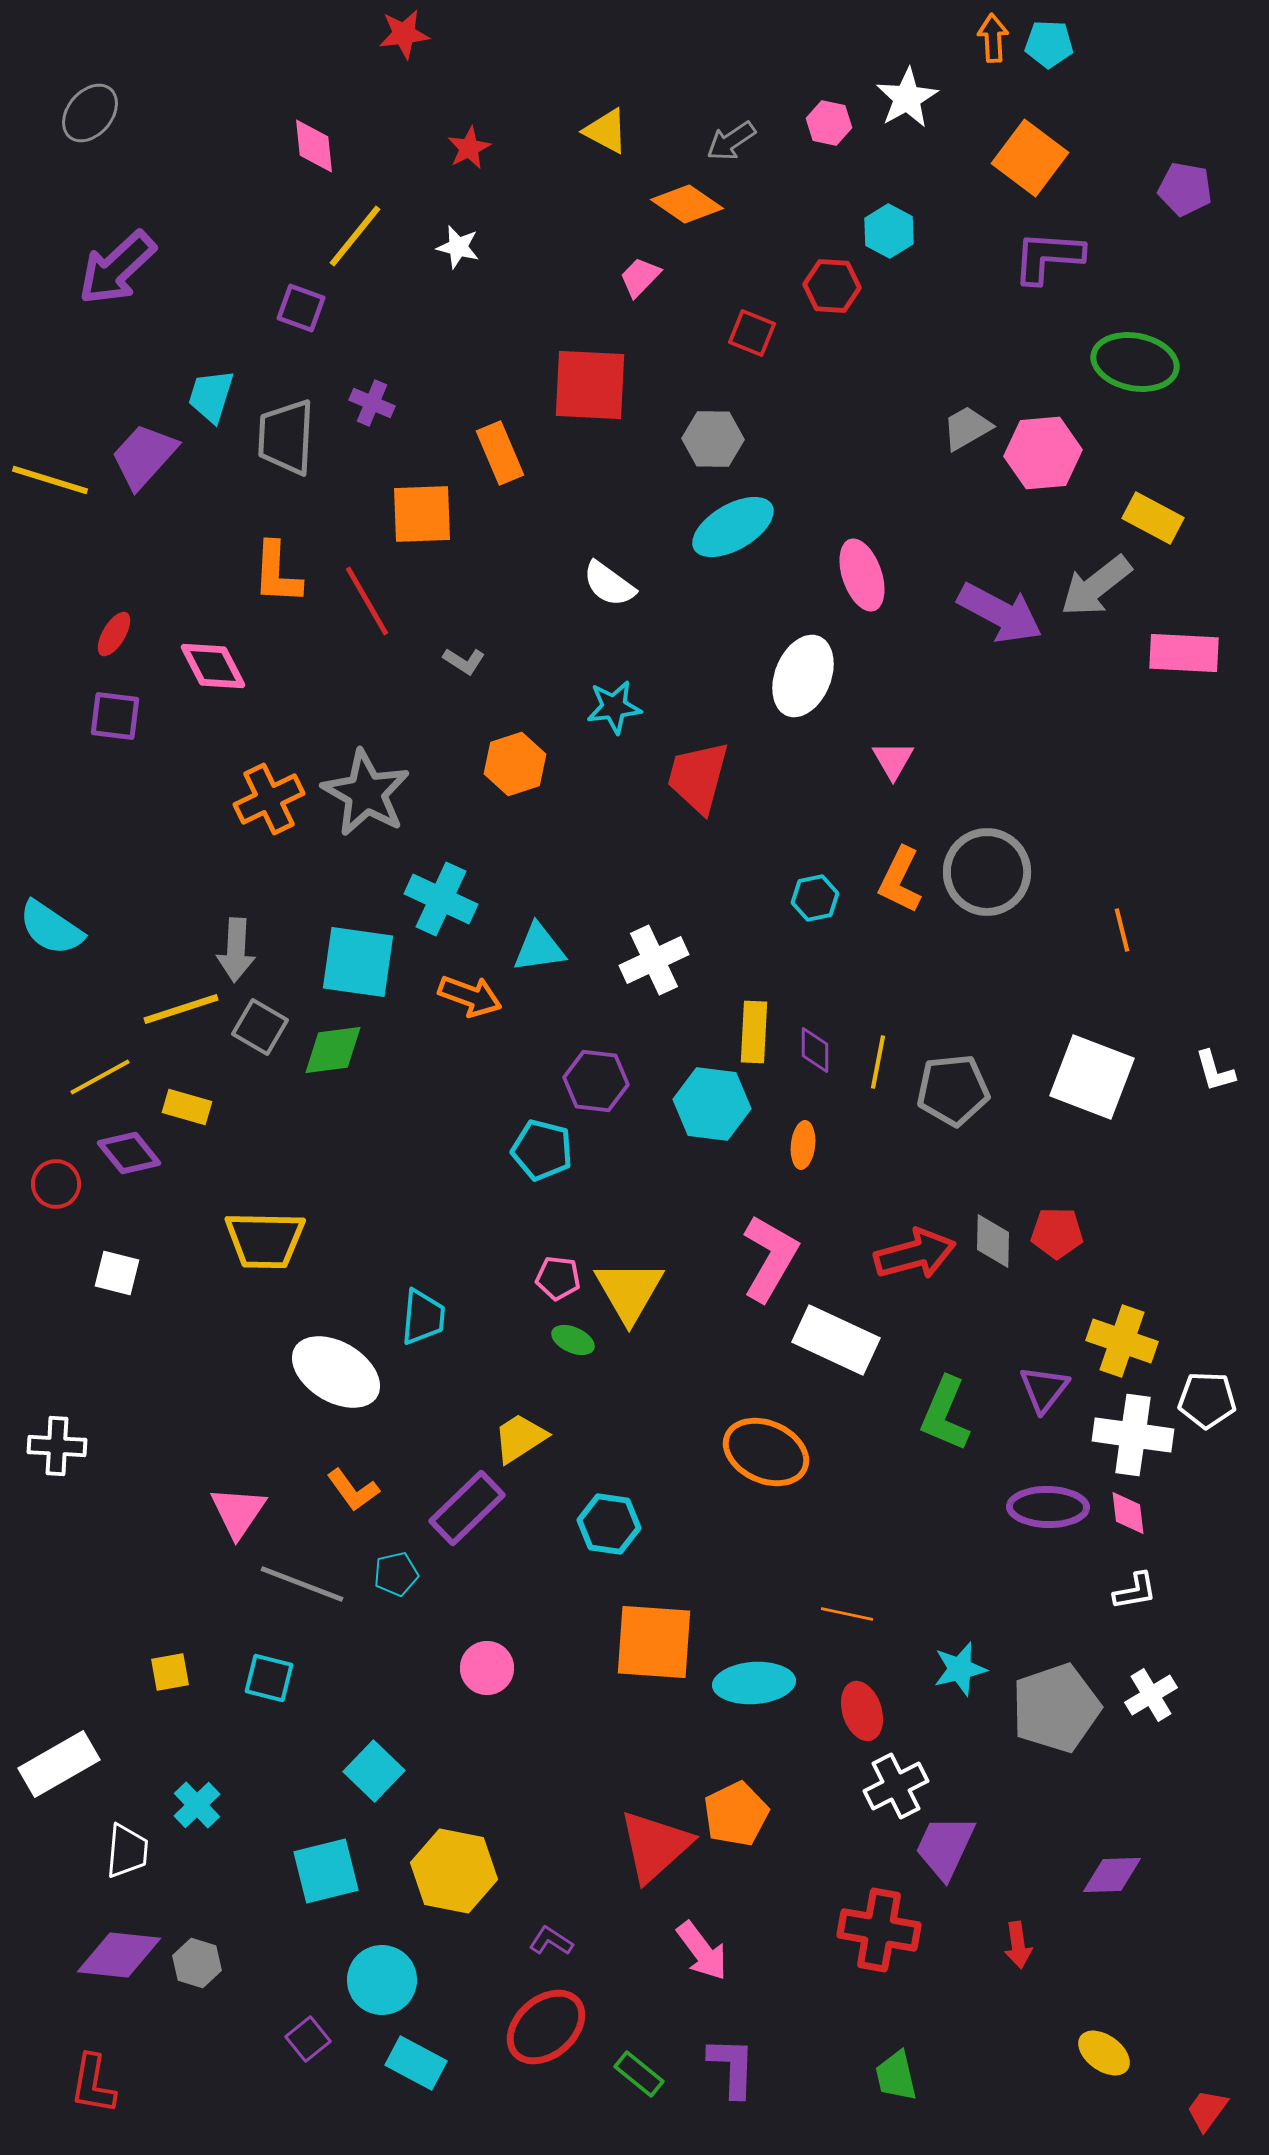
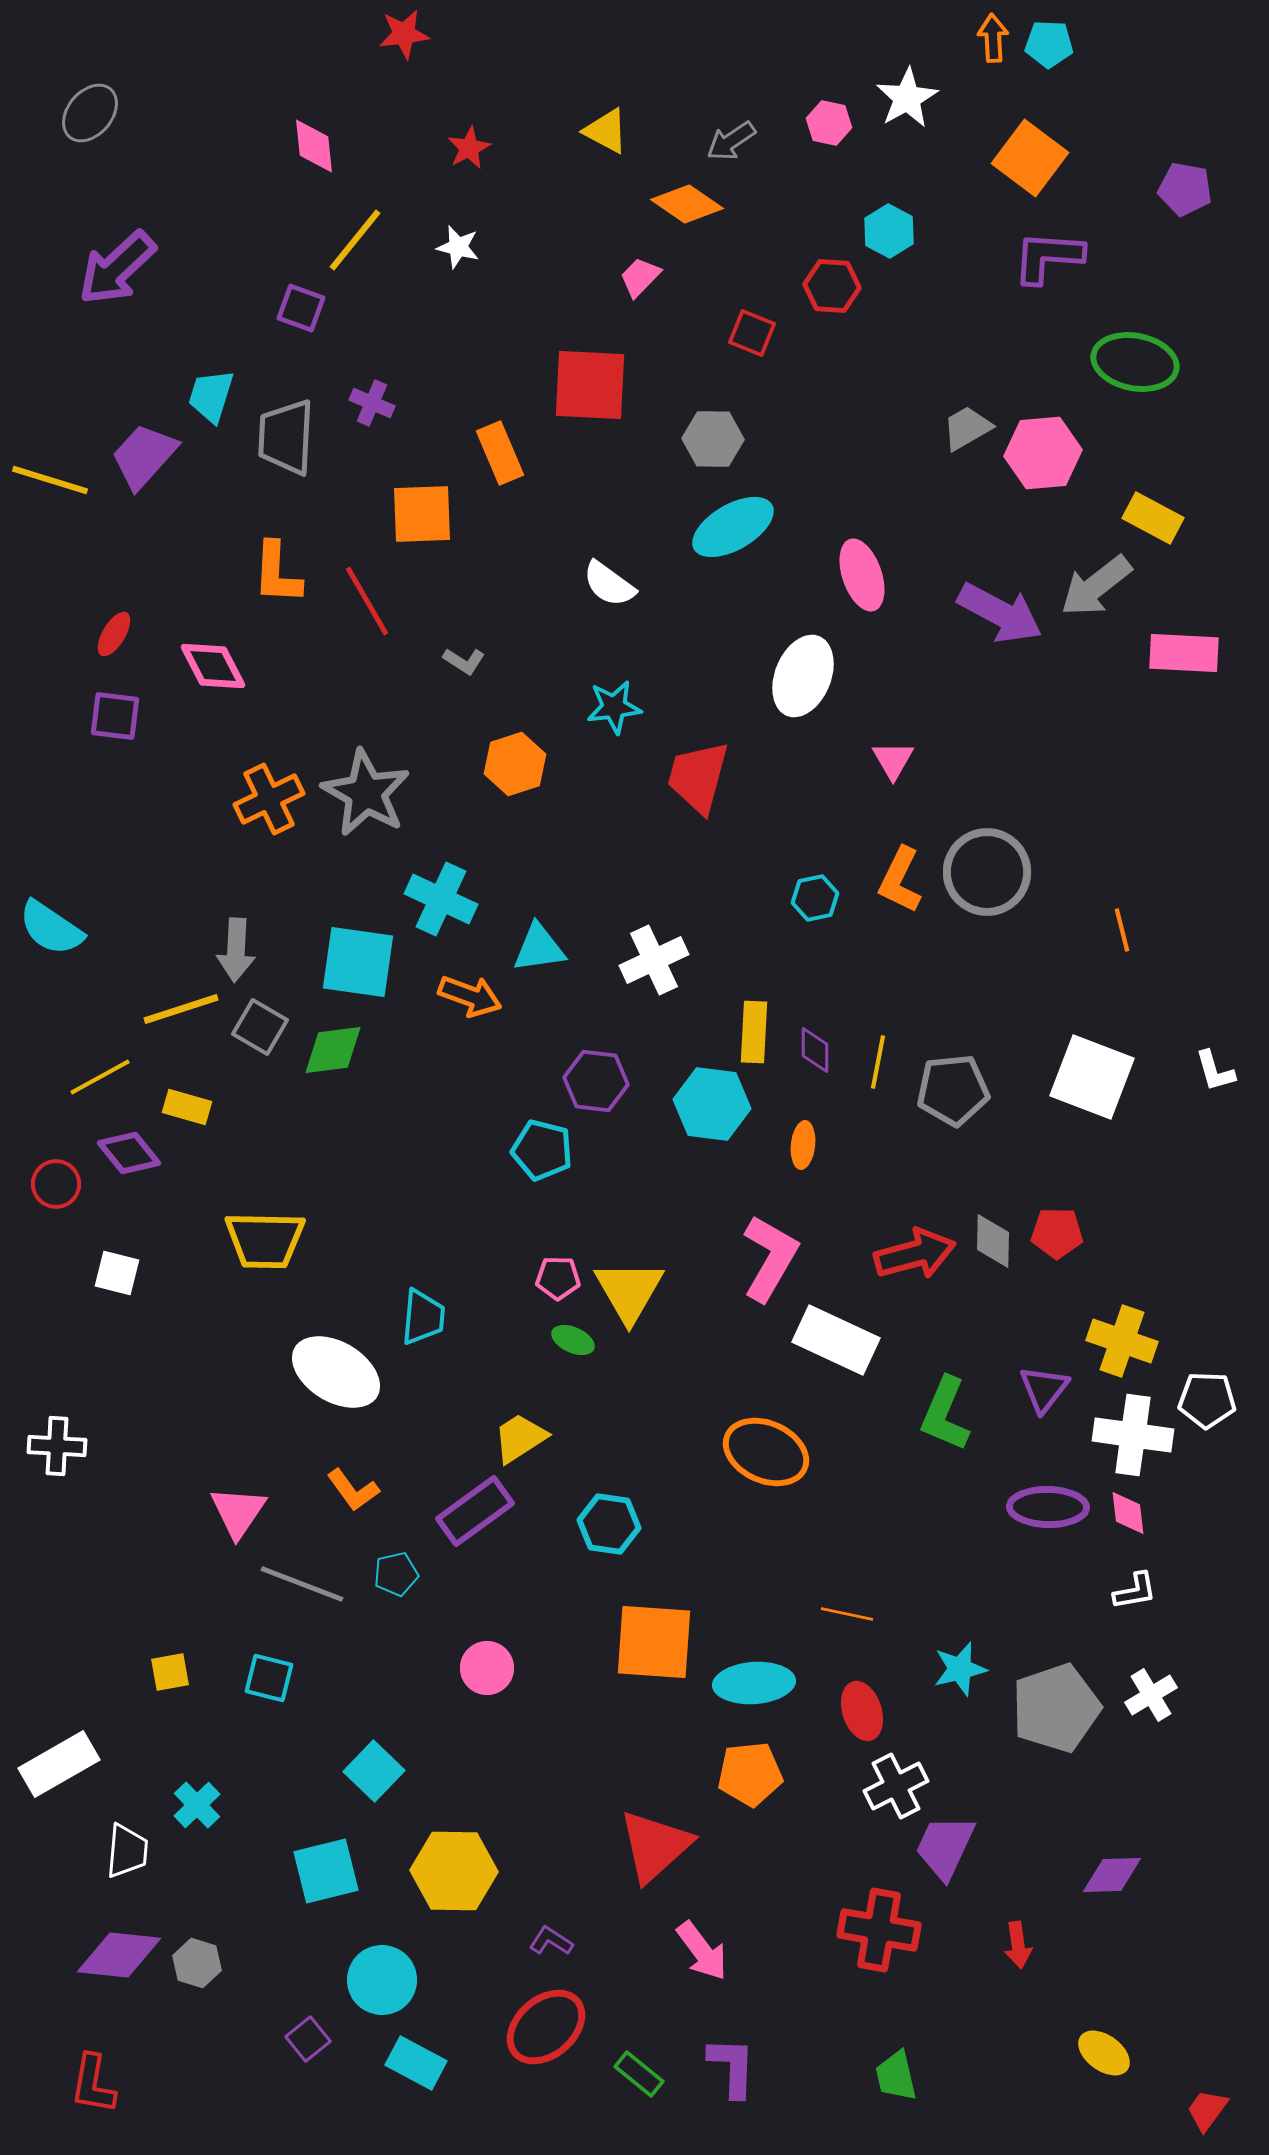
yellow line at (355, 236): moved 4 px down
pink pentagon at (558, 1278): rotated 6 degrees counterclockwise
purple rectangle at (467, 1508): moved 8 px right, 3 px down; rotated 8 degrees clockwise
orange pentagon at (736, 1814): moved 14 px right, 40 px up; rotated 20 degrees clockwise
yellow hexagon at (454, 1871): rotated 10 degrees counterclockwise
